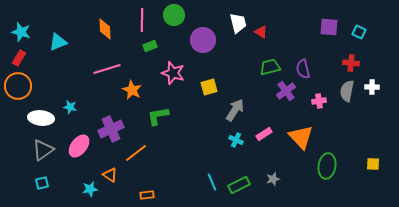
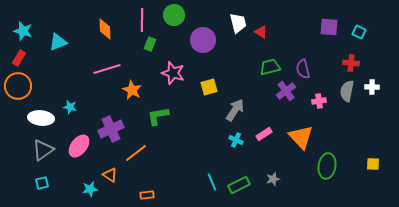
cyan star at (21, 32): moved 2 px right, 1 px up
green rectangle at (150, 46): moved 2 px up; rotated 48 degrees counterclockwise
